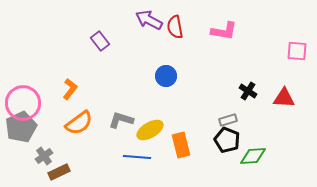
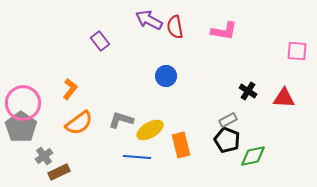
gray rectangle: rotated 12 degrees counterclockwise
gray pentagon: rotated 12 degrees counterclockwise
green diamond: rotated 8 degrees counterclockwise
